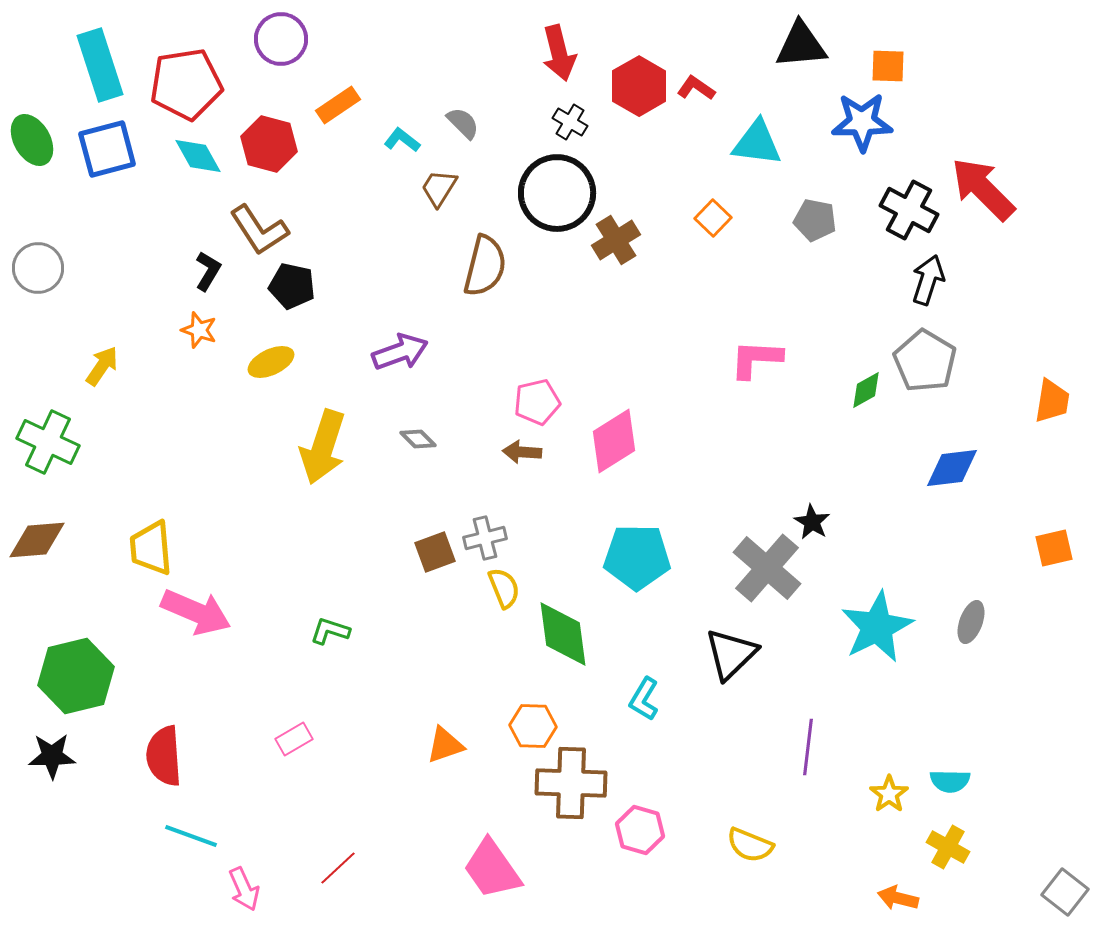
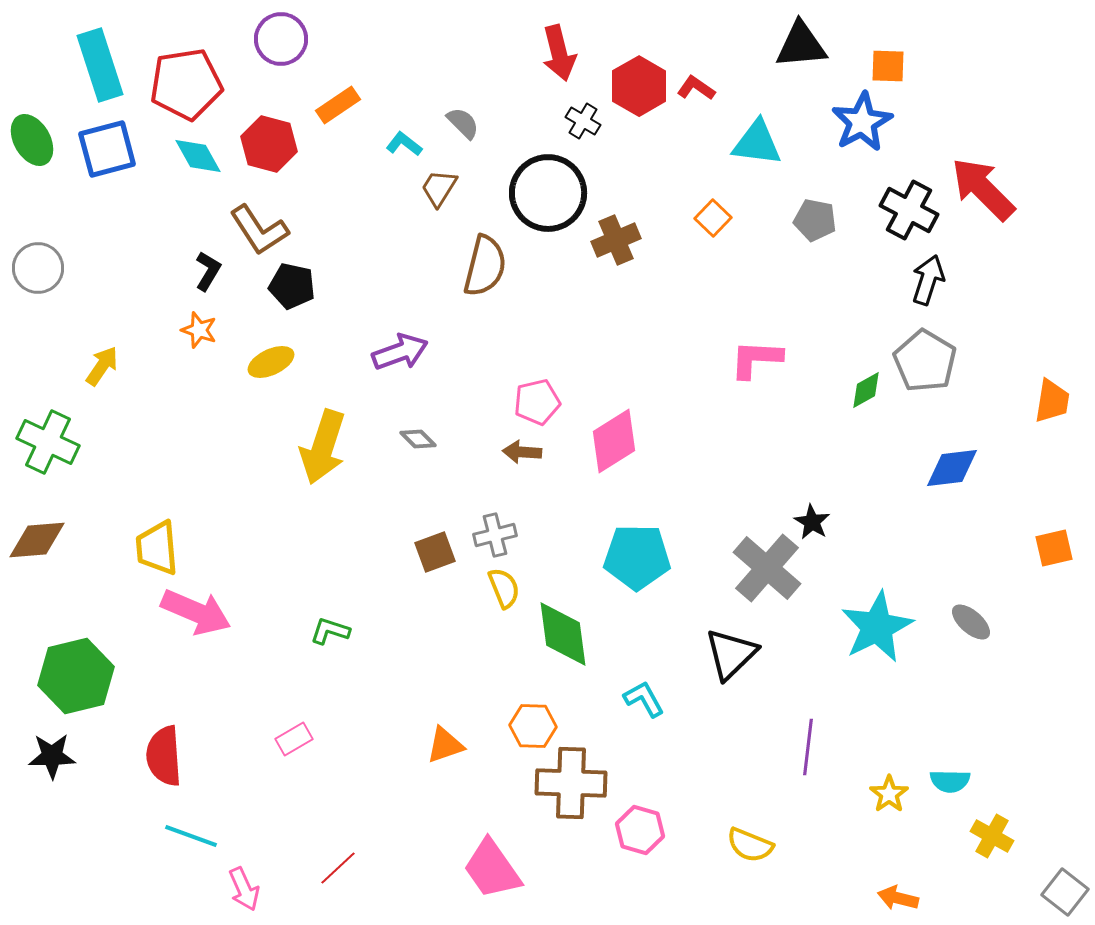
black cross at (570, 122): moved 13 px right, 1 px up
blue star at (862, 122): rotated 28 degrees counterclockwise
cyan L-shape at (402, 140): moved 2 px right, 4 px down
black circle at (557, 193): moved 9 px left
brown cross at (616, 240): rotated 9 degrees clockwise
gray cross at (485, 538): moved 10 px right, 3 px up
yellow trapezoid at (151, 548): moved 6 px right
gray ellipse at (971, 622): rotated 69 degrees counterclockwise
cyan L-shape at (644, 699): rotated 120 degrees clockwise
yellow cross at (948, 847): moved 44 px right, 11 px up
